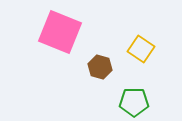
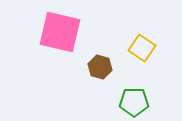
pink square: rotated 9 degrees counterclockwise
yellow square: moved 1 px right, 1 px up
